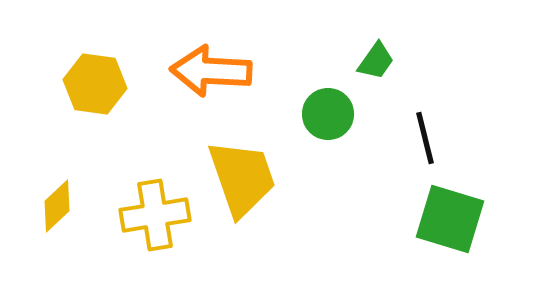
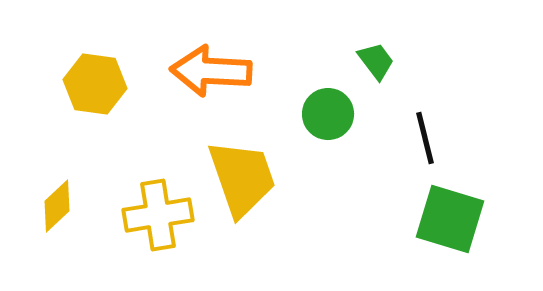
green trapezoid: rotated 72 degrees counterclockwise
yellow cross: moved 3 px right
